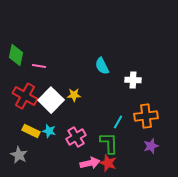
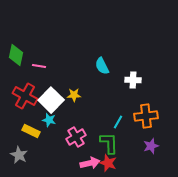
cyan star: moved 11 px up
